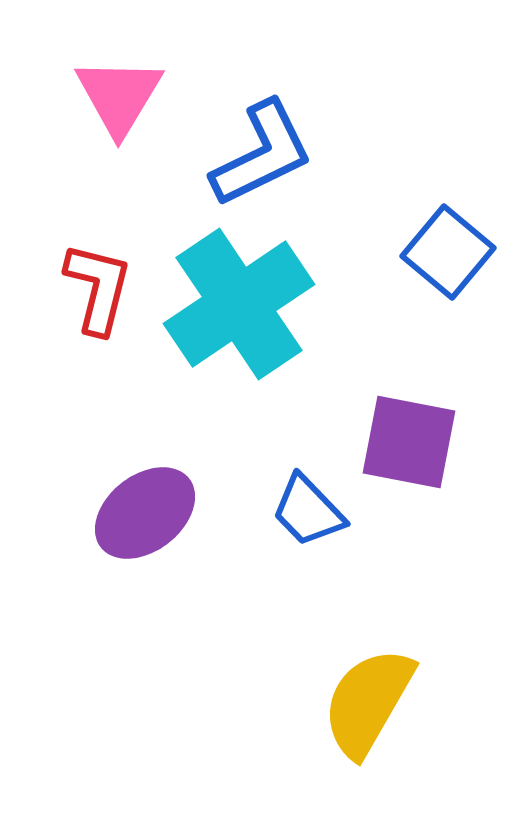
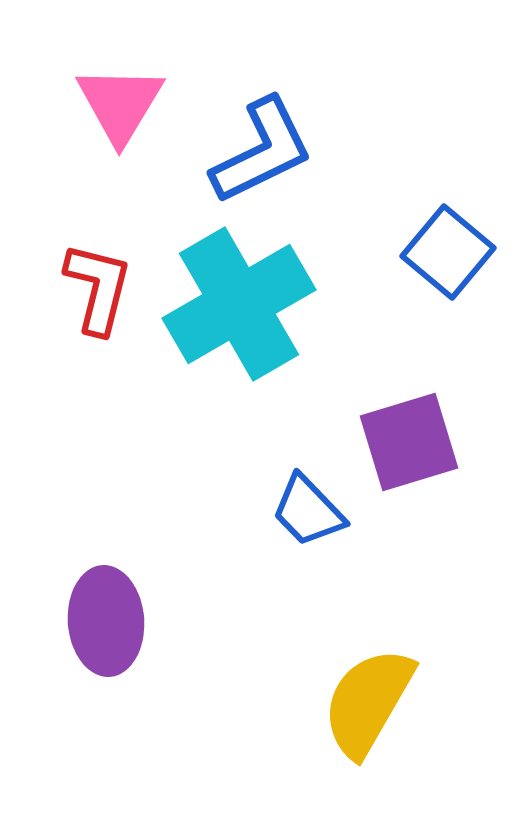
pink triangle: moved 1 px right, 8 px down
blue L-shape: moved 3 px up
cyan cross: rotated 4 degrees clockwise
purple square: rotated 28 degrees counterclockwise
purple ellipse: moved 39 px left, 108 px down; rotated 56 degrees counterclockwise
